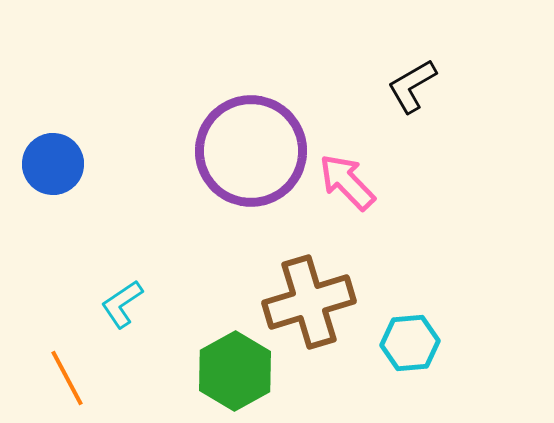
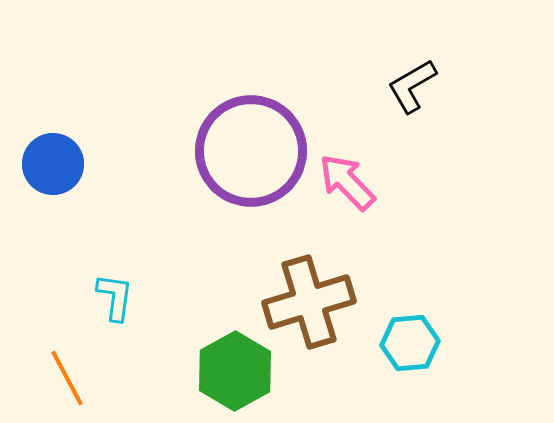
cyan L-shape: moved 7 px left, 7 px up; rotated 132 degrees clockwise
